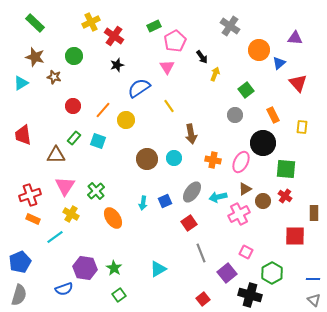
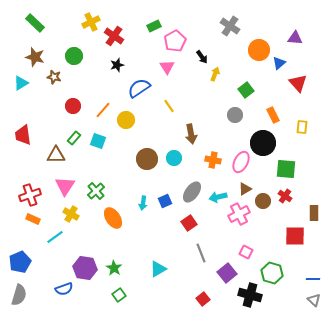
green hexagon at (272, 273): rotated 15 degrees counterclockwise
